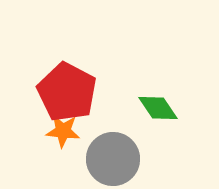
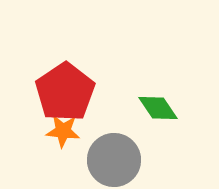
red pentagon: moved 2 px left; rotated 10 degrees clockwise
gray circle: moved 1 px right, 1 px down
